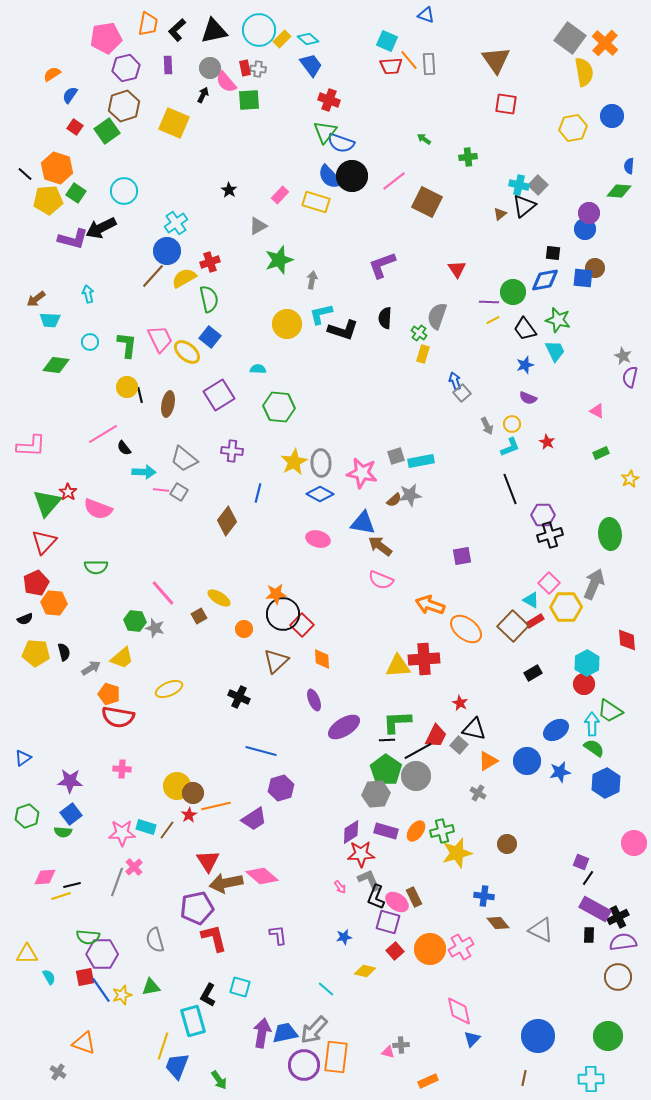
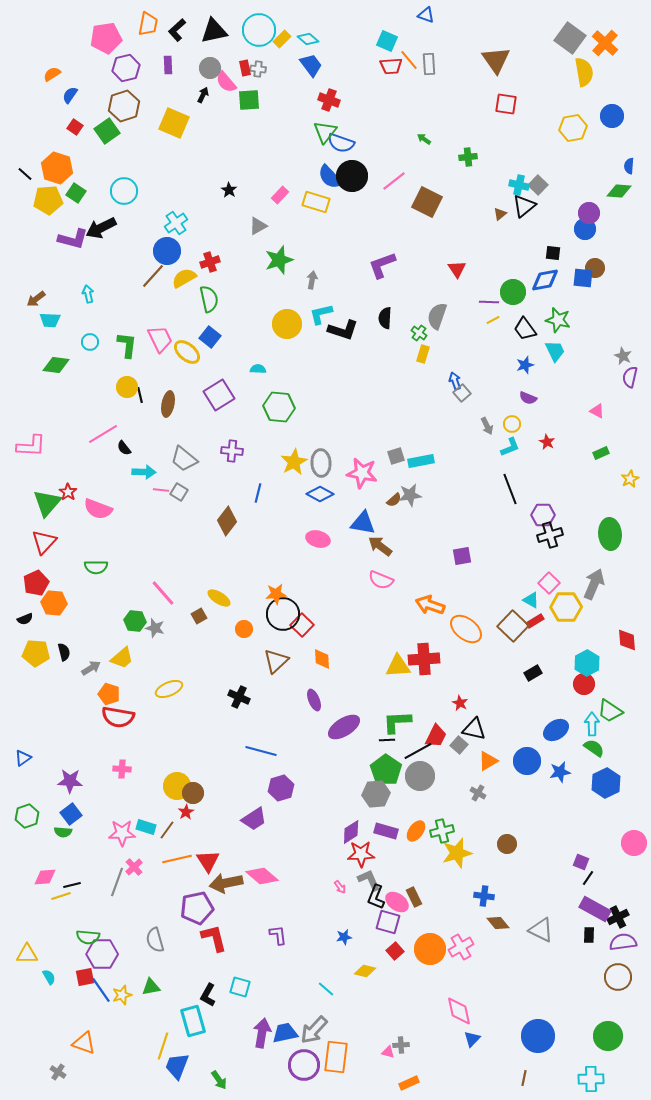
gray circle at (416, 776): moved 4 px right
orange line at (216, 806): moved 39 px left, 53 px down
red star at (189, 815): moved 3 px left, 3 px up
orange rectangle at (428, 1081): moved 19 px left, 2 px down
